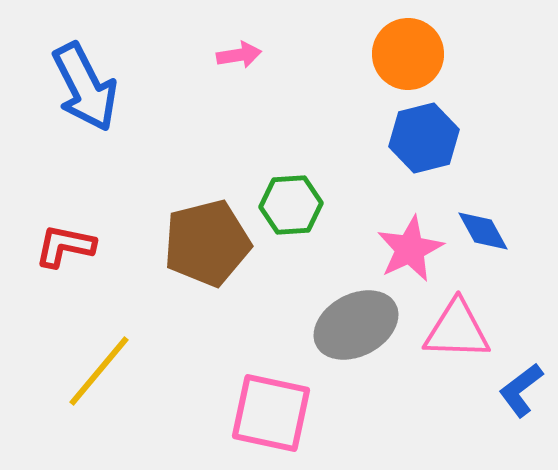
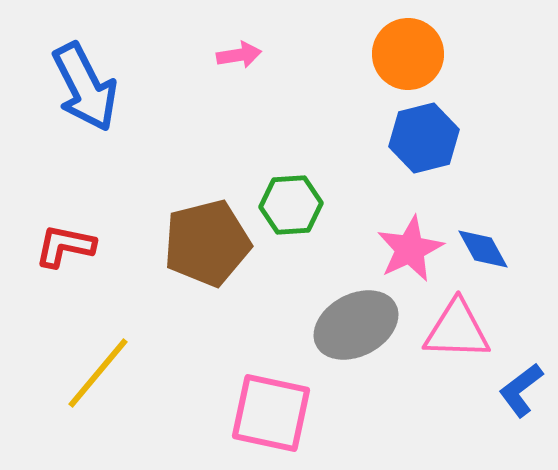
blue diamond: moved 18 px down
yellow line: moved 1 px left, 2 px down
